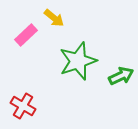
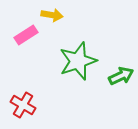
yellow arrow: moved 2 px left, 3 px up; rotated 30 degrees counterclockwise
pink rectangle: rotated 10 degrees clockwise
red cross: moved 1 px up
